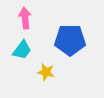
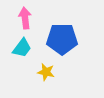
blue pentagon: moved 8 px left, 1 px up
cyan trapezoid: moved 2 px up
